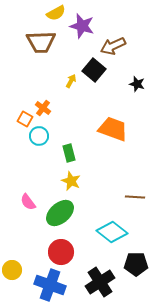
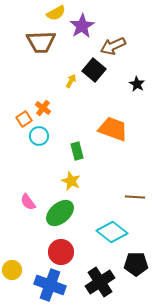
purple star: rotated 25 degrees clockwise
black star: rotated 14 degrees clockwise
orange square: moved 1 px left; rotated 28 degrees clockwise
green rectangle: moved 8 px right, 2 px up
